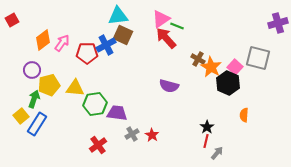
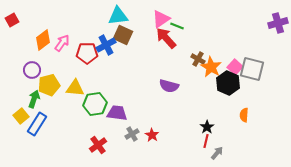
gray square: moved 6 px left, 11 px down
